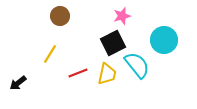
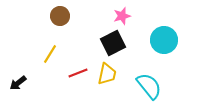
cyan semicircle: moved 12 px right, 21 px down
